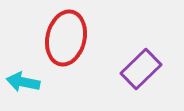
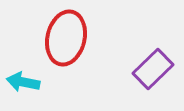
purple rectangle: moved 12 px right
